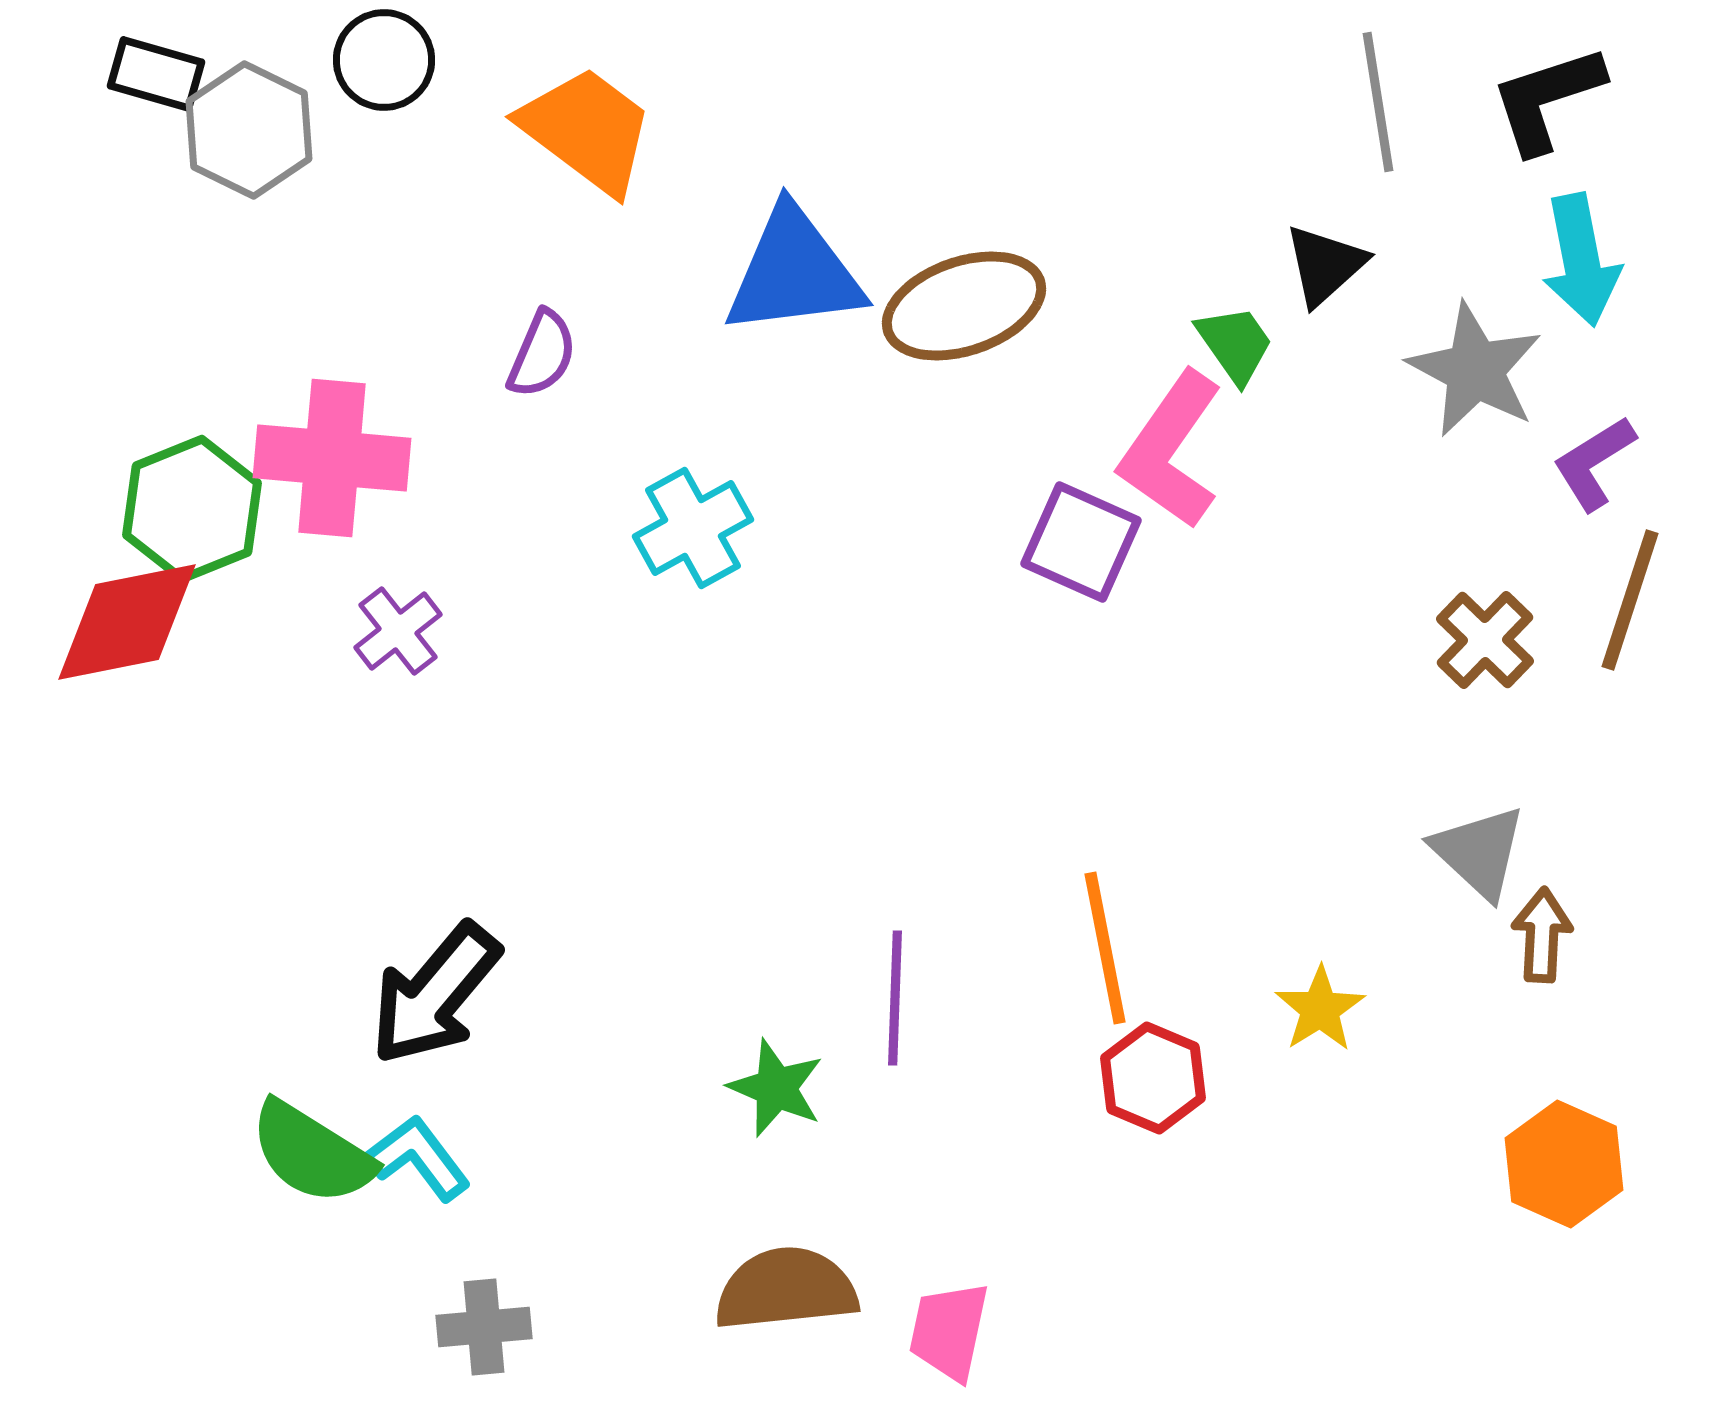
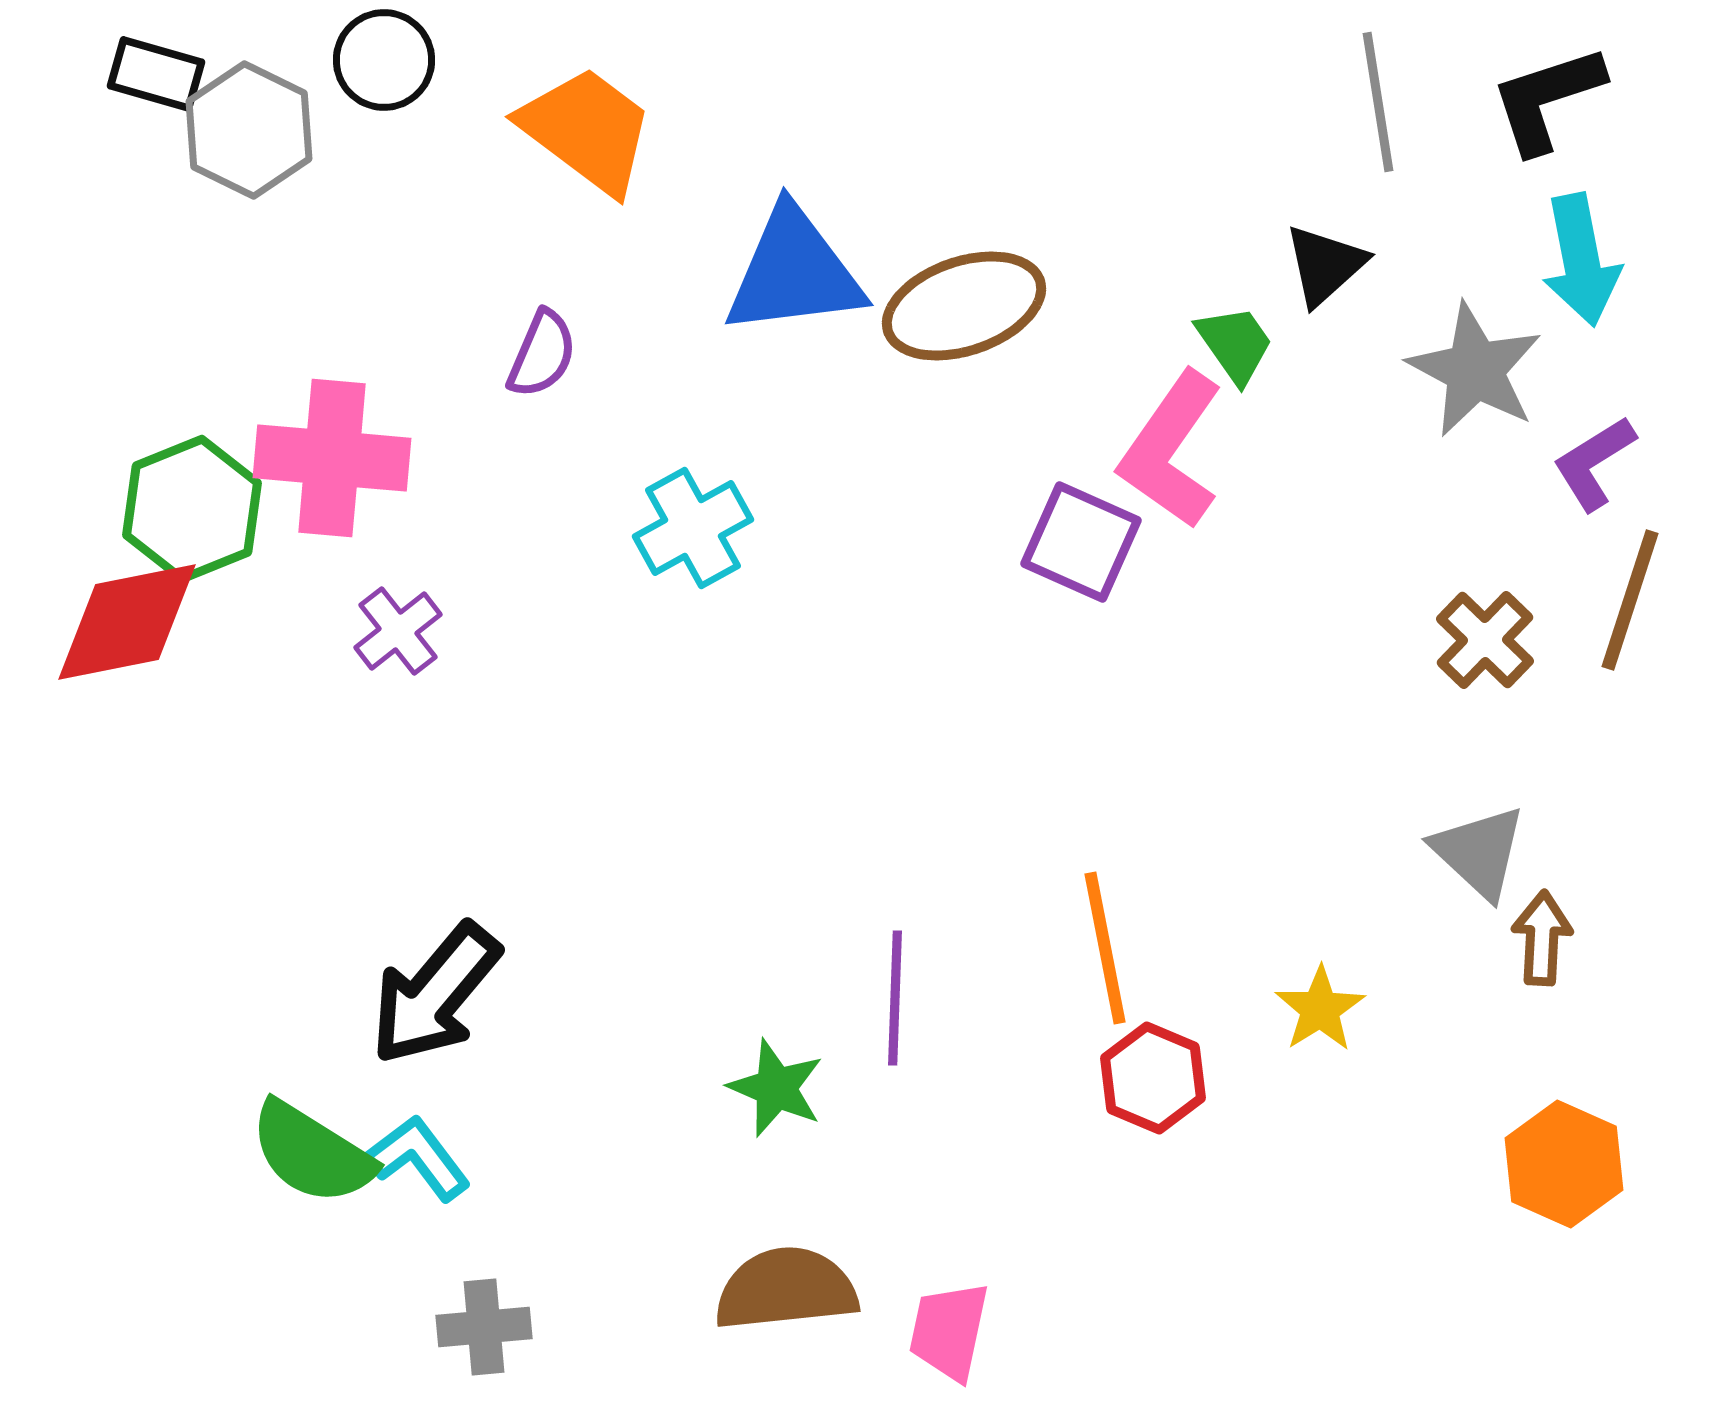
brown arrow: moved 3 px down
